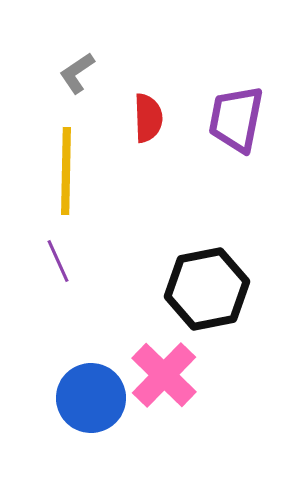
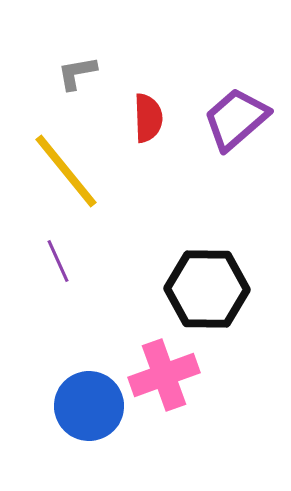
gray L-shape: rotated 24 degrees clockwise
purple trapezoid: rotated 38 degrees clockwise
yellow line: rotated 40 degrees counterclockwise
black hexagon: rotated 12 degrees clockwise
pink cross: rotated 26 degrees clockwise
blue circle: moved 2 px left, 8 px down
